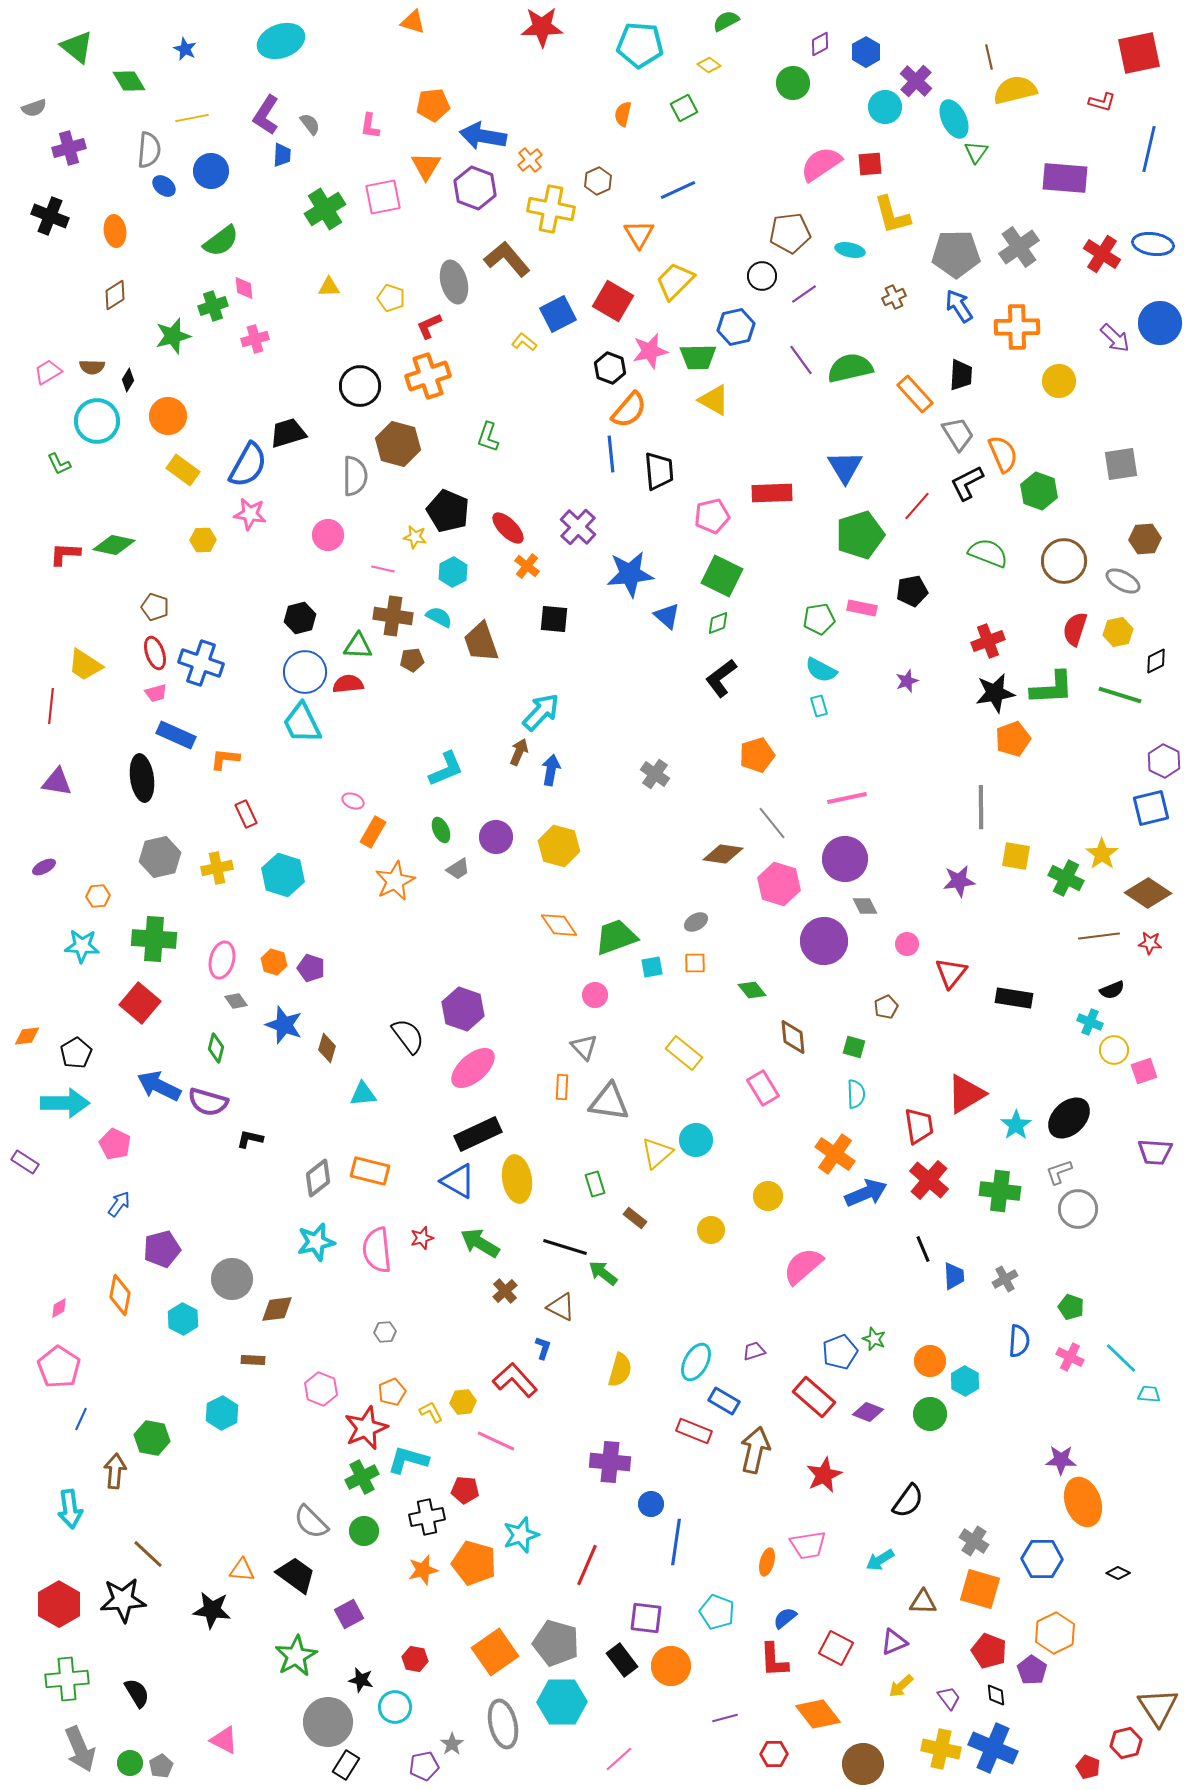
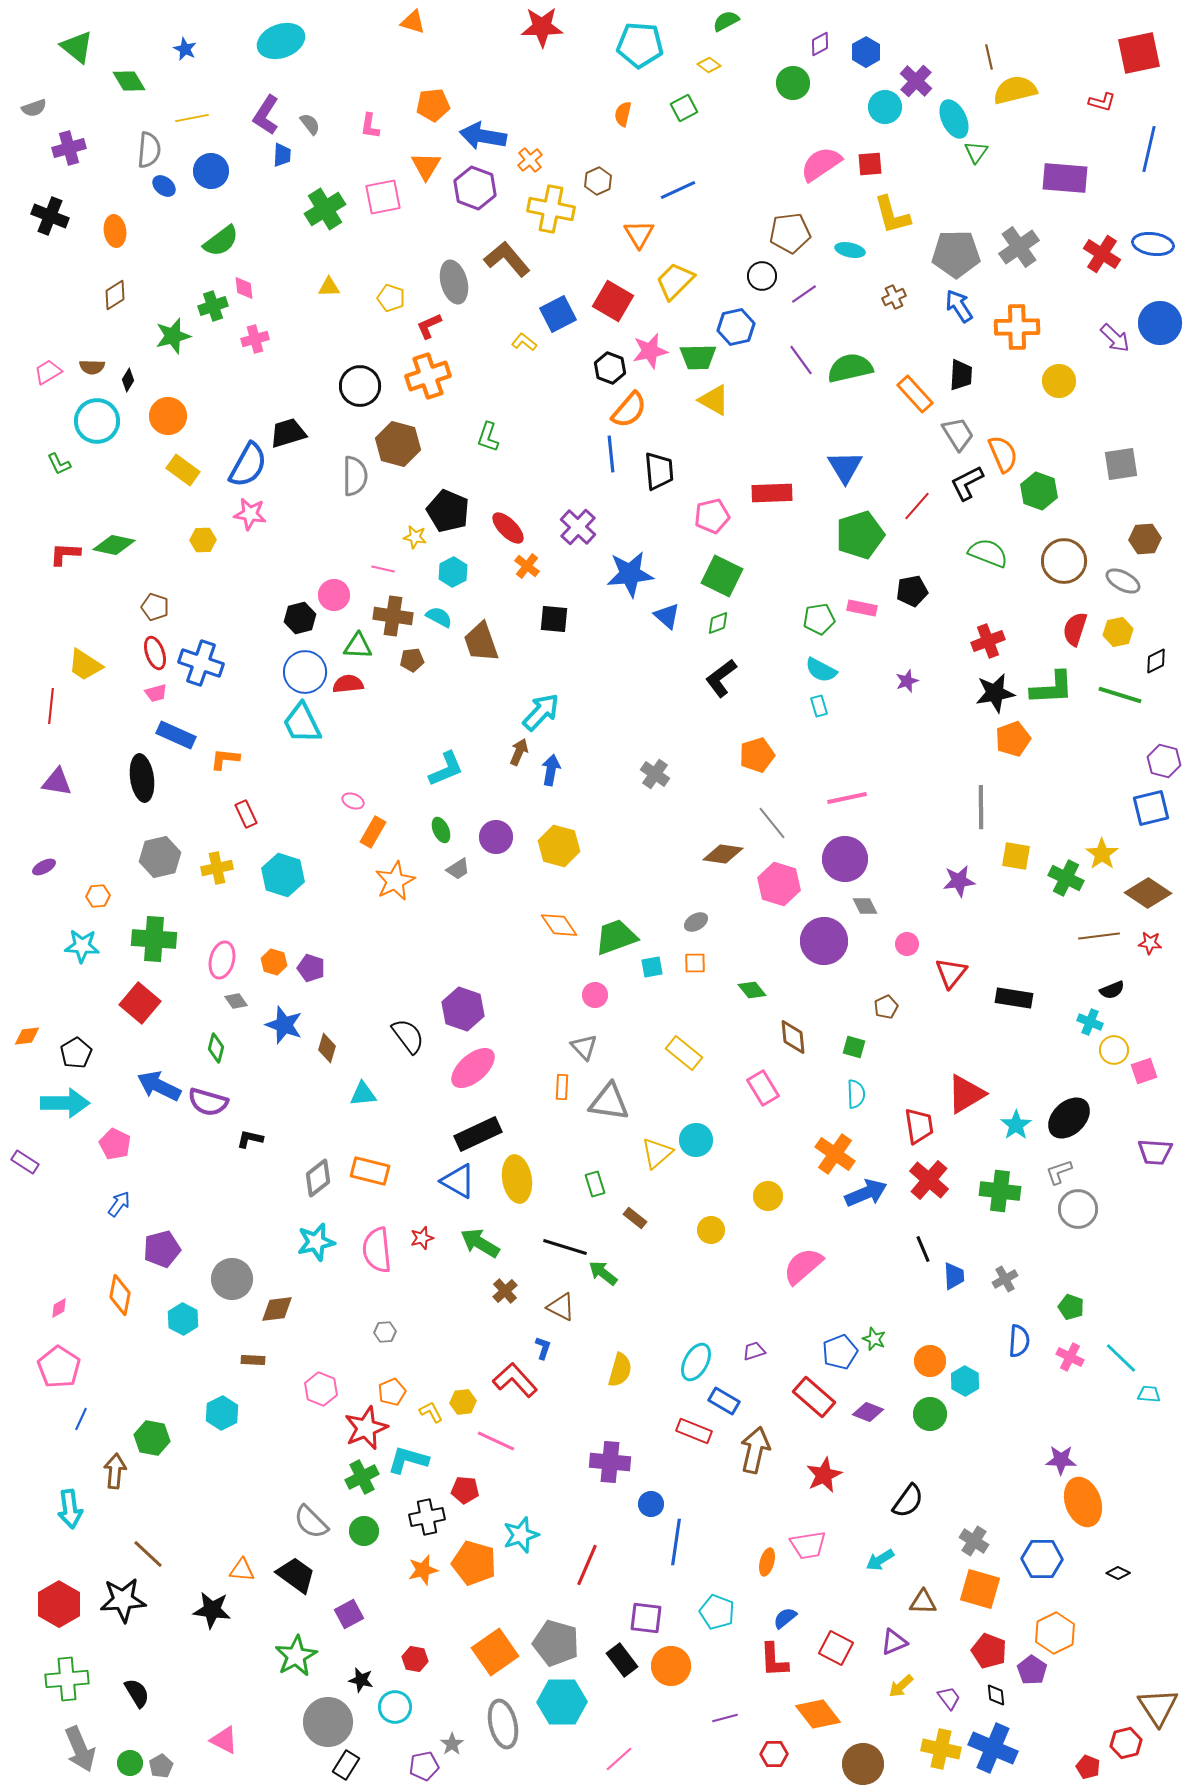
pink circle at (328, 535): moved 6 px right, 60 px down
purple hexagon at (1164, 761): rotated 12 degrees counterclockwise
